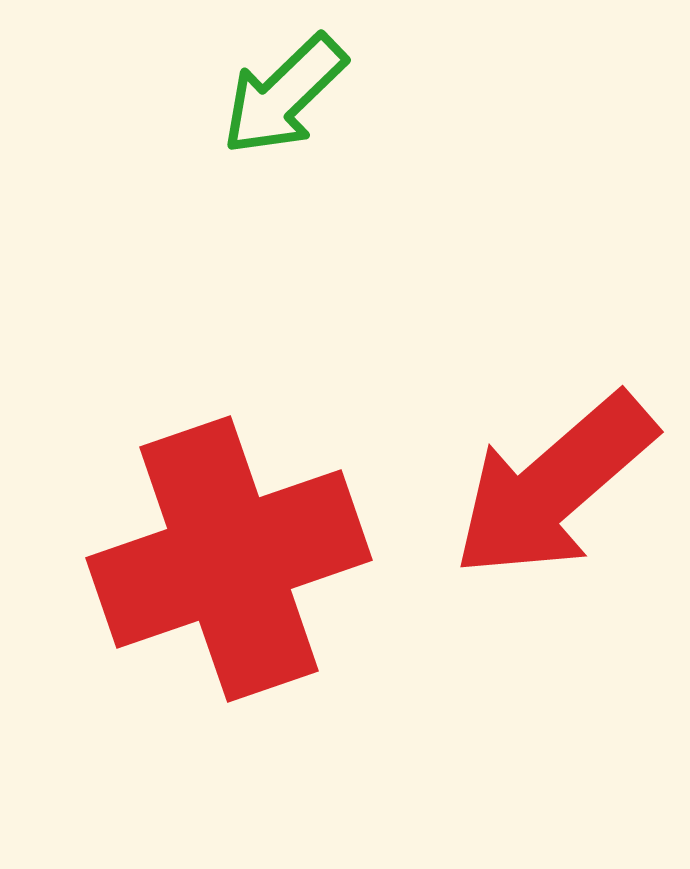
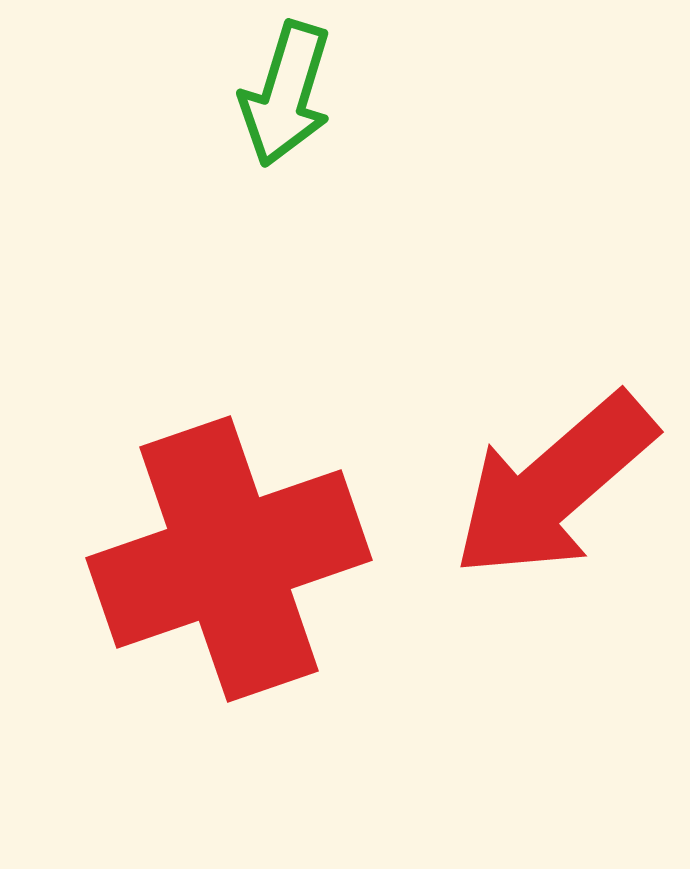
green arrow: moved 2 px right, 1 px up; rotated 29 degrees counterclockwise
